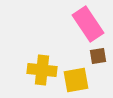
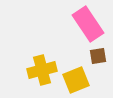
yellow cross: rotated 20 degrees counterclockwise
yellow square: rotated 12 degrees counterclockwise
